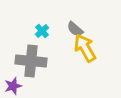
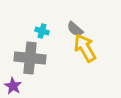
cyan cross: rotated 32 degrees counterclockwise
gray cross: moved 1 px left, 3 px up
purple star: rotated 24 degrees counterclockwise
